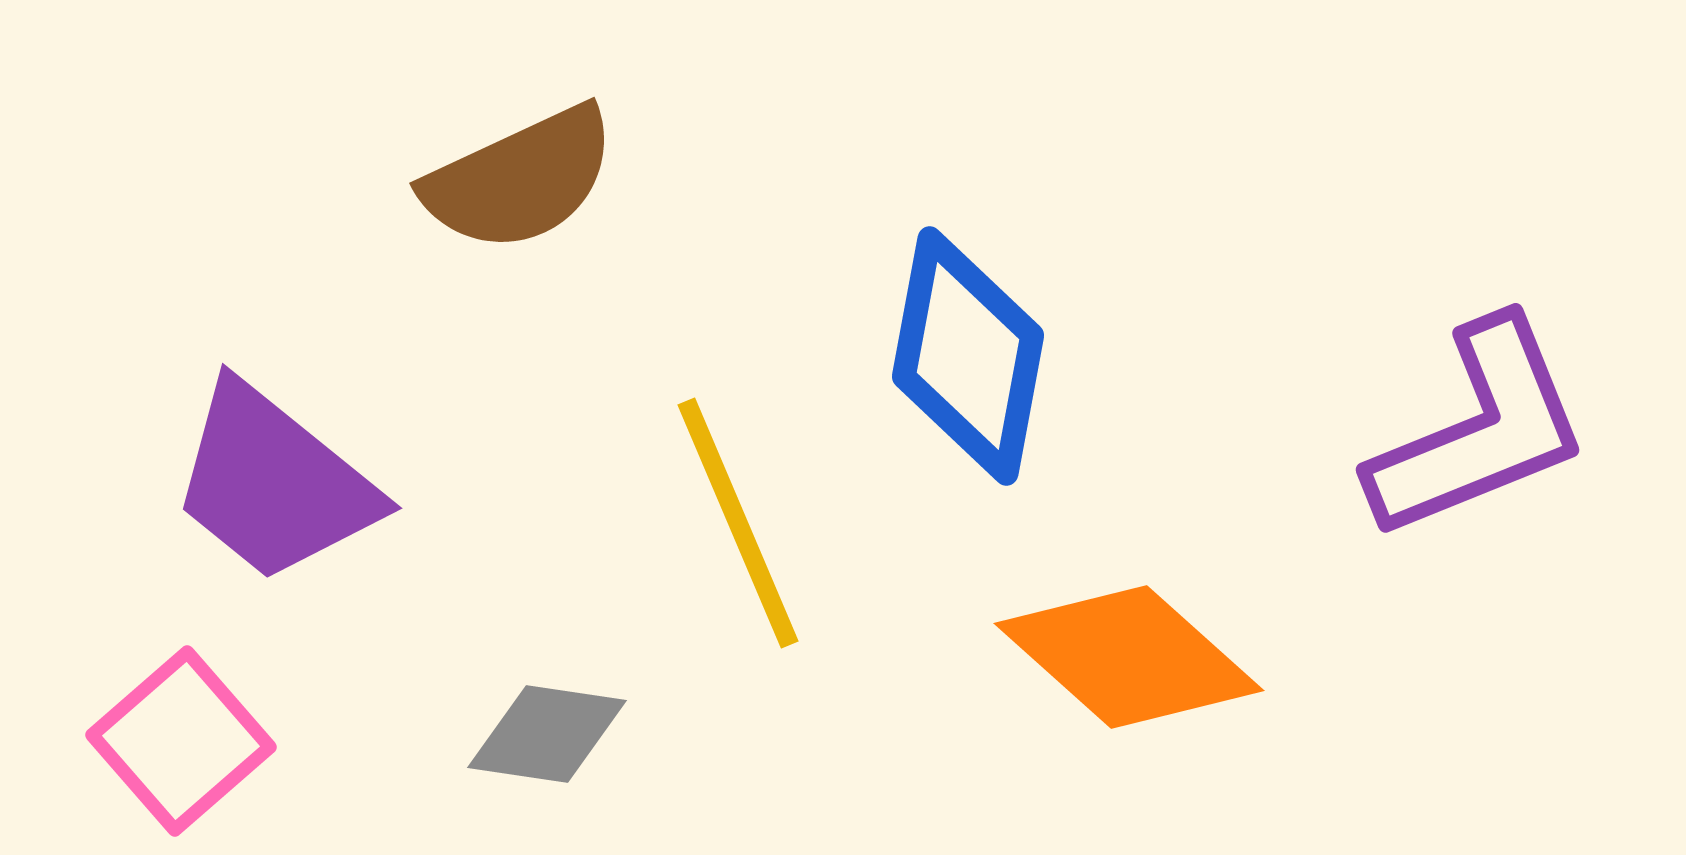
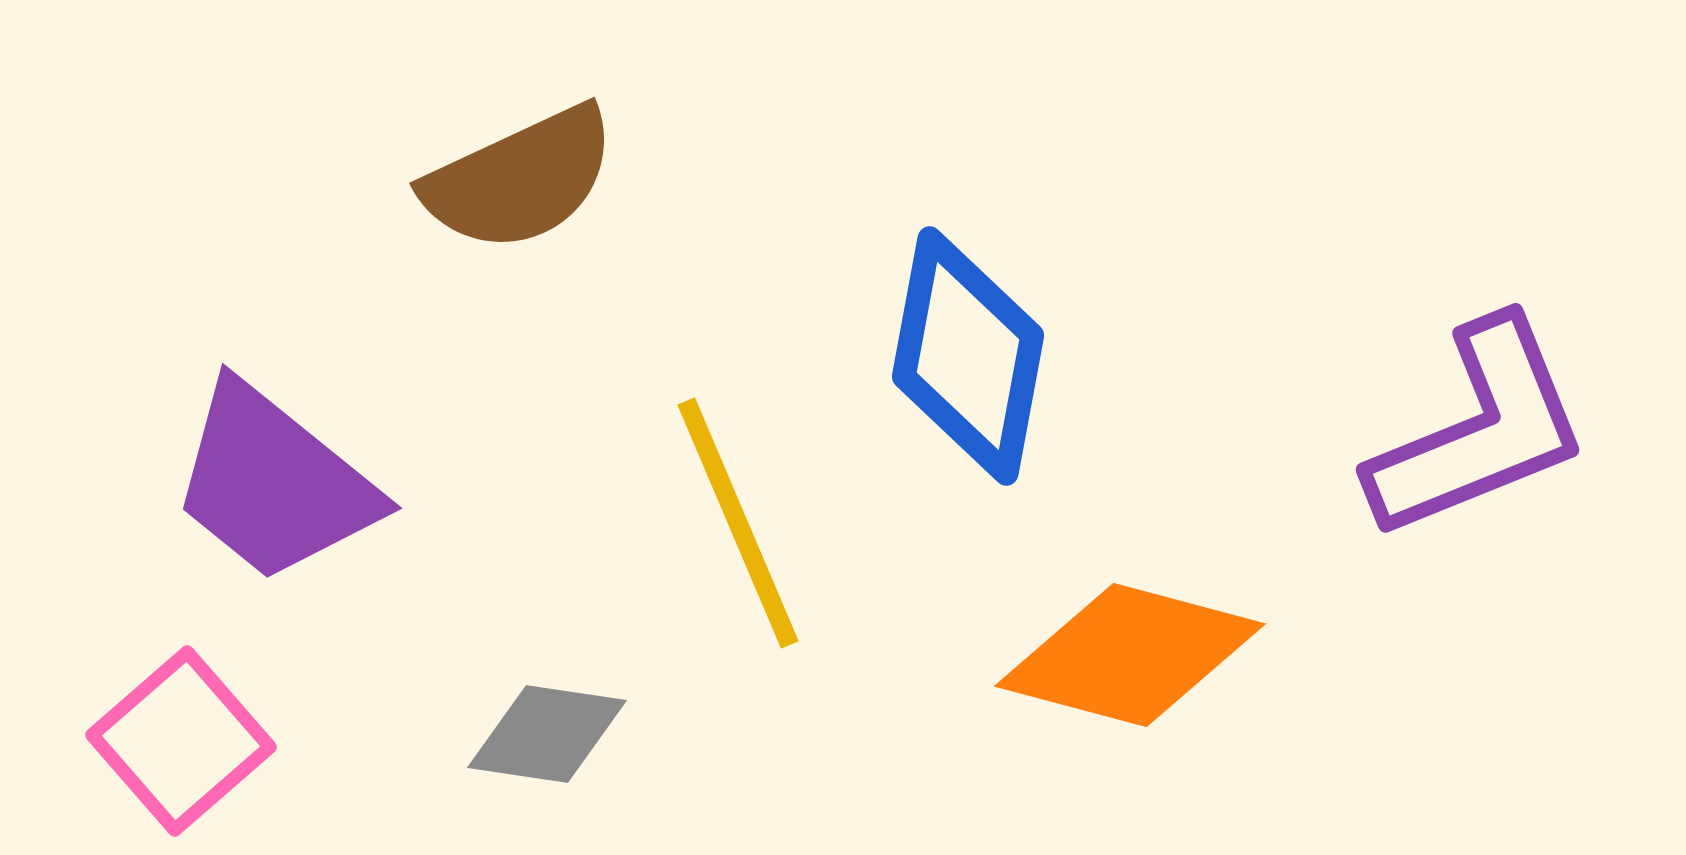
orange diamond: moved 1 px right, 2 px up; rotated 27 degrees counterclockwise
